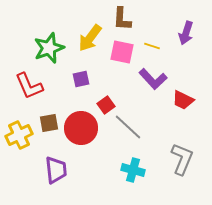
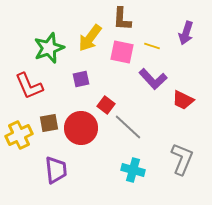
red square: rotated 18 degrees counterclockwise
